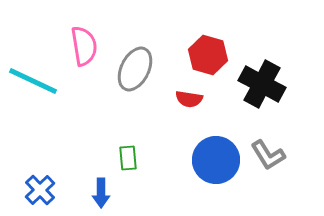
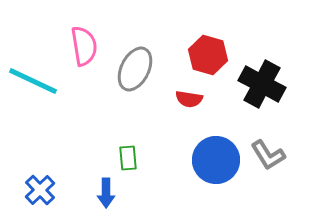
blue arrow: moved 5 px right
